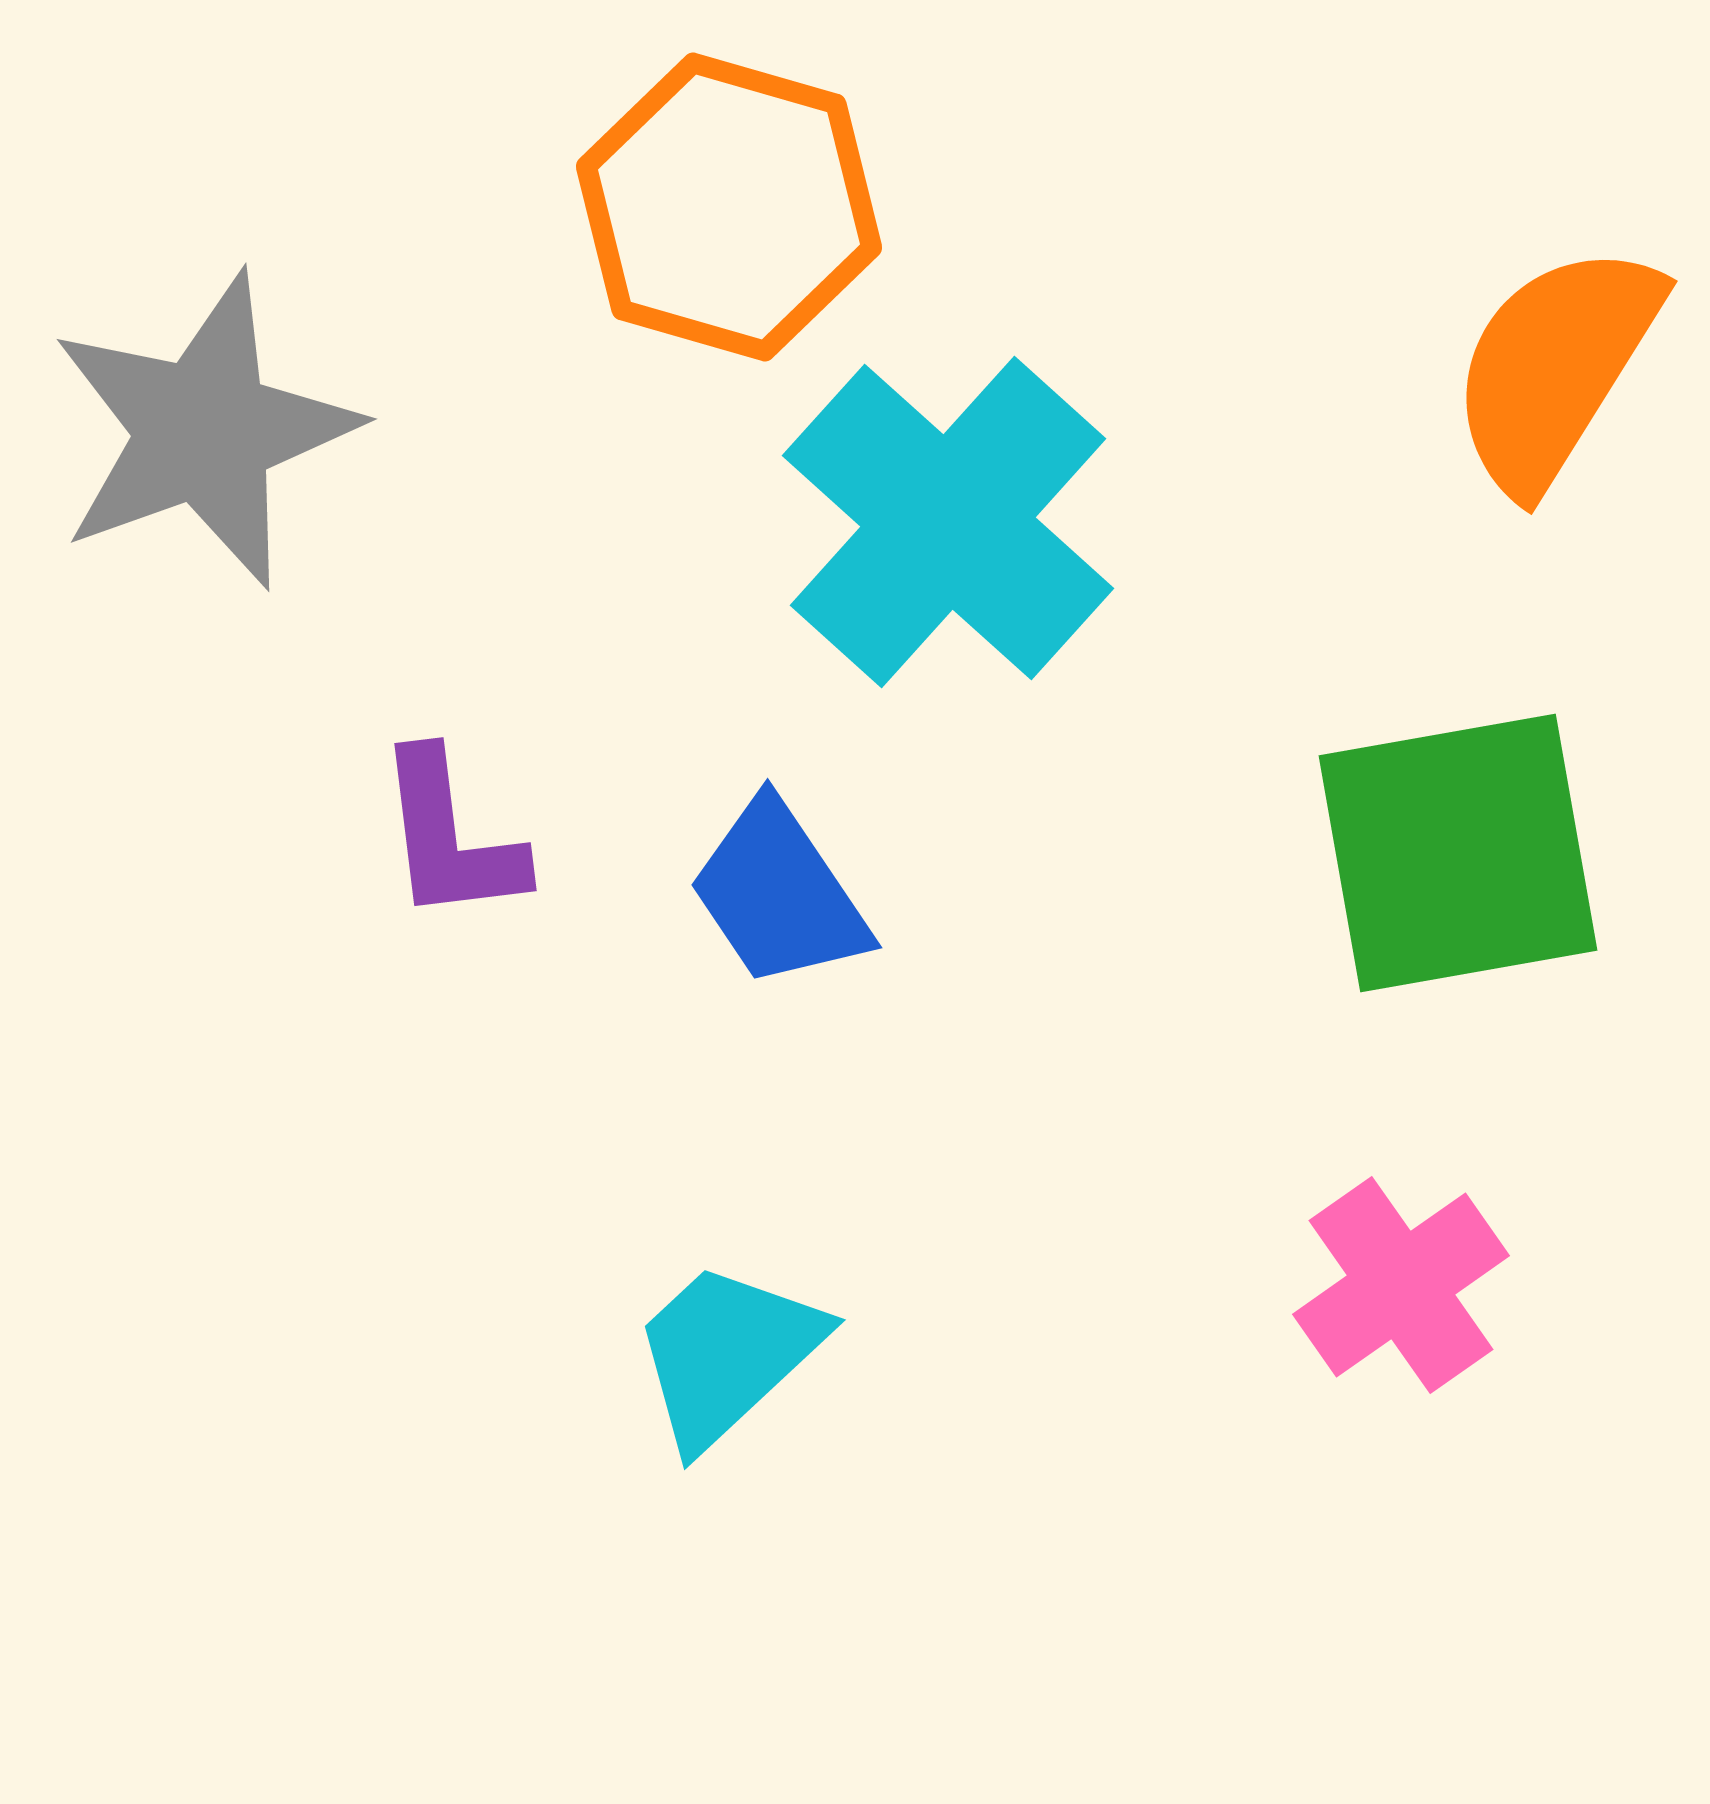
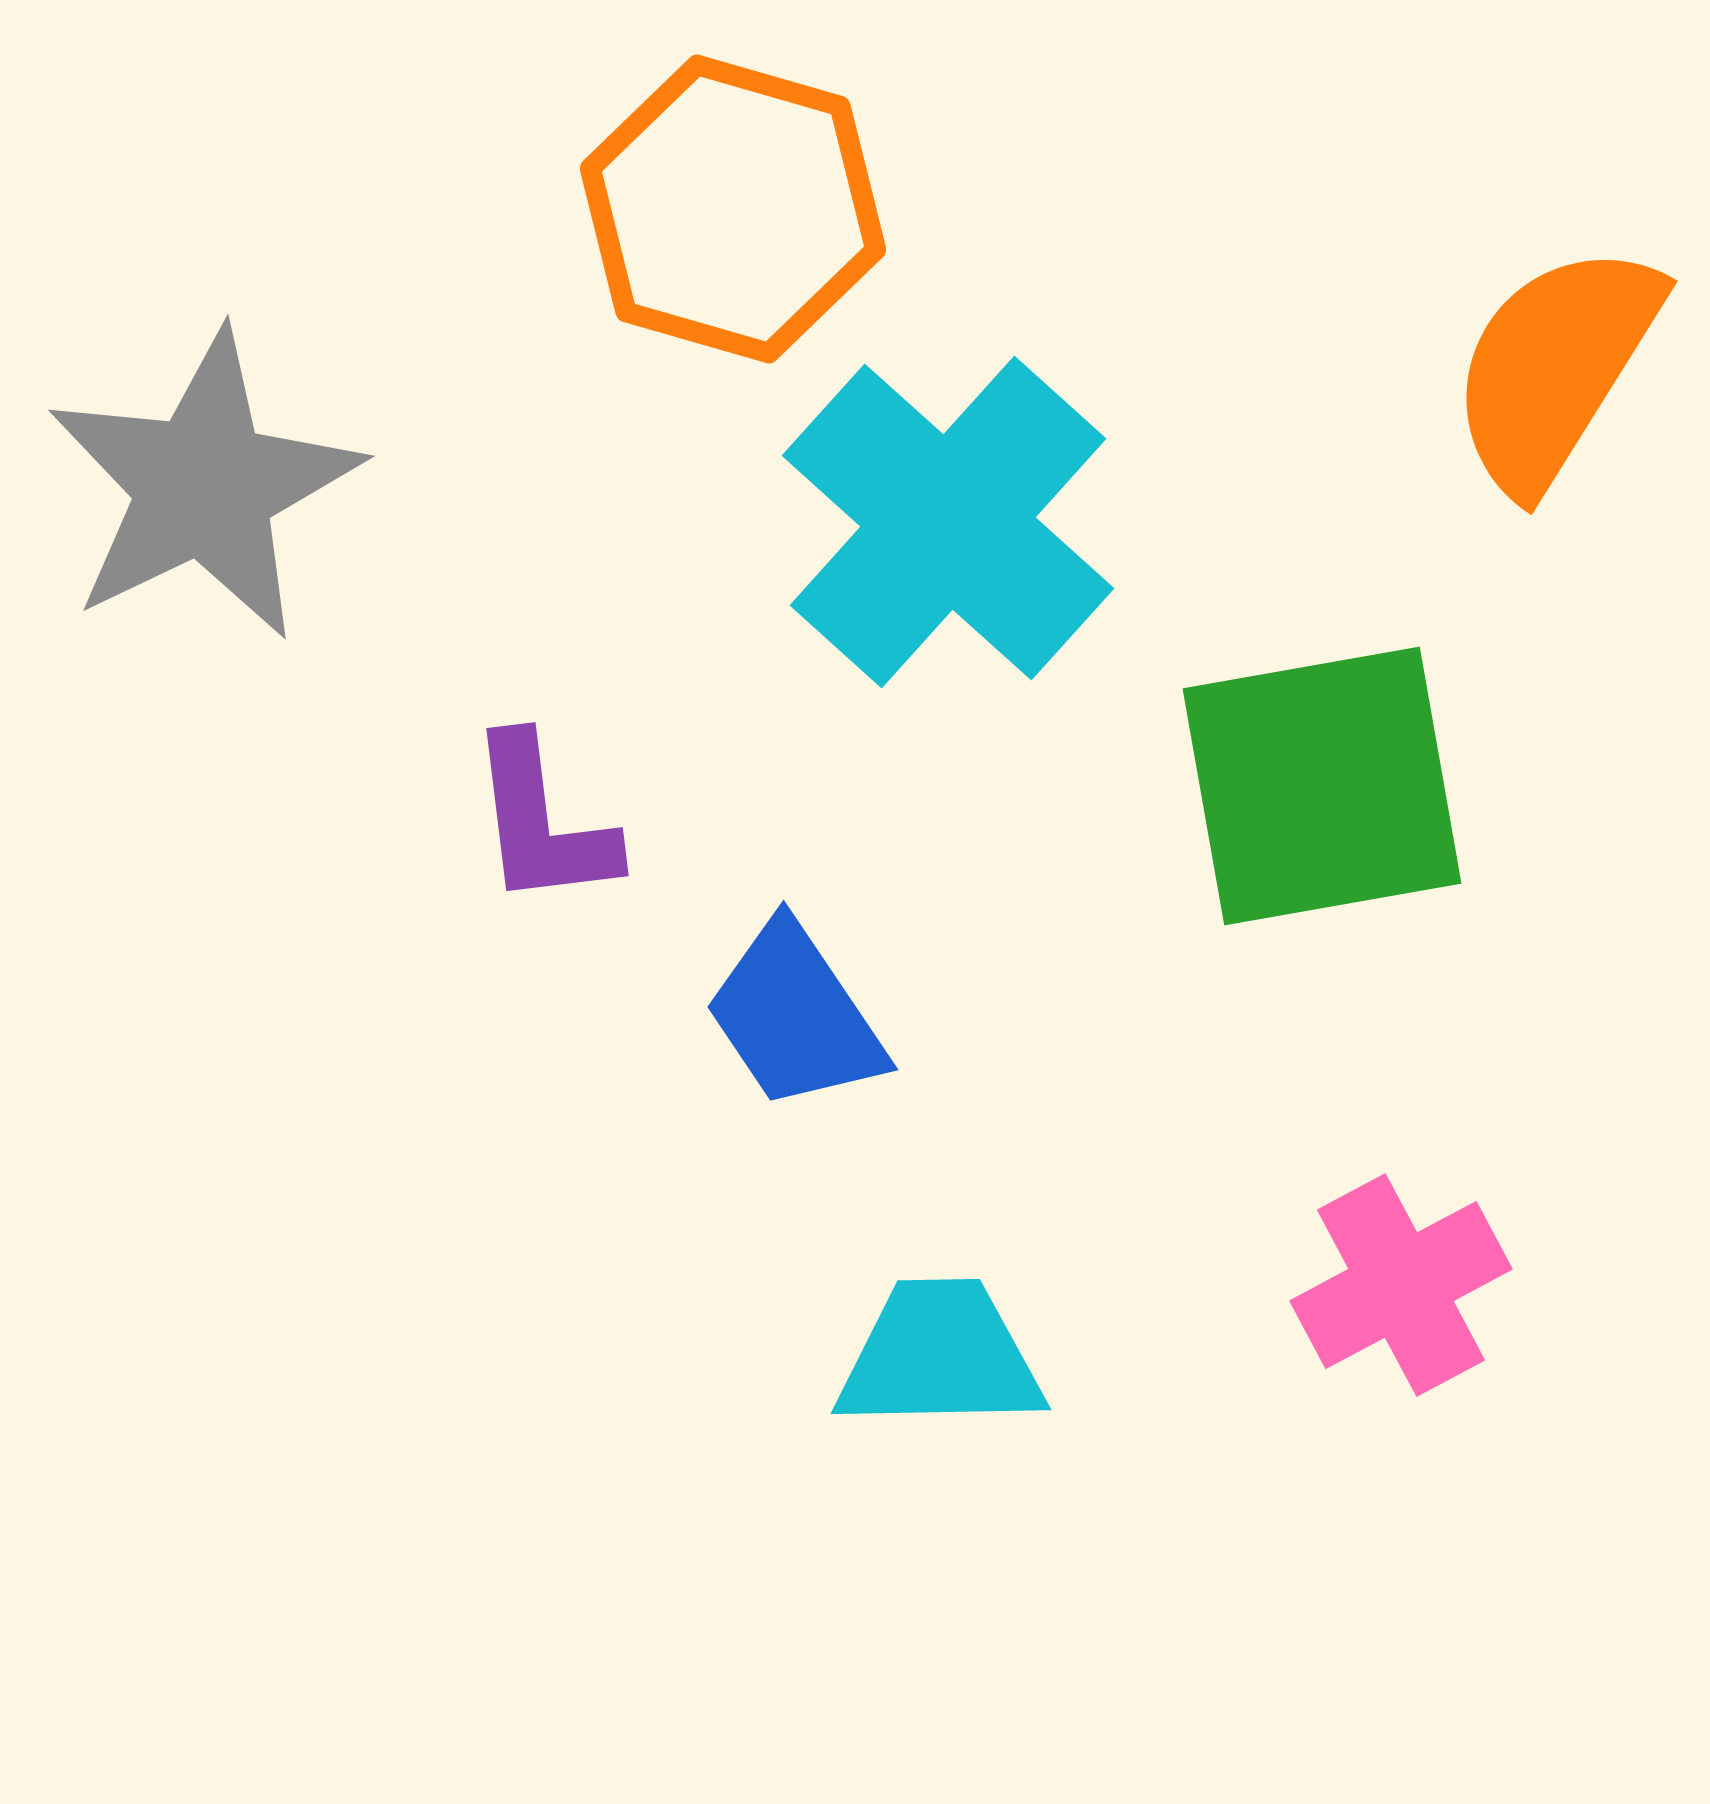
orange hexagon: moved 4 px right, 2 px down
gray star: moved 55 px down; rotated 6 degrees counterclockwise
purple L-shape: moved 92 px right, 15 px up
green square: moved 136 px left, 67 px up
blue trapezoid: moved 16 px right, 122 px down
pink cross: rotated 7 degrees clockwise
cyan trapezoid: moved 213 px right, 2 px down; rotated 42 degrees clockwise
